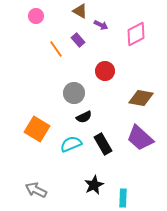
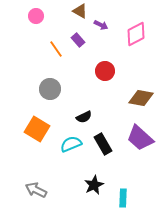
gray circle: moved 24 px left, 4 px up
